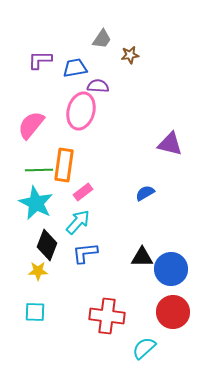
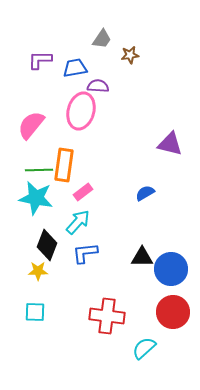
cyan star: moved 5 px up; rotated 16 degrees counterclockwise
